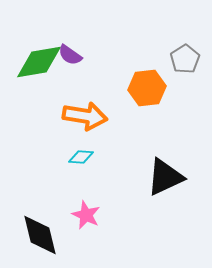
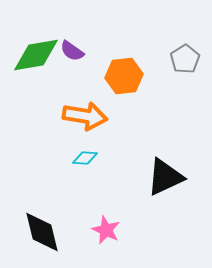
purple semicircle: moved 2 px right, 4 px up
green diamond: moved 3 px left, 7 px up
orange hexagon: moved 23 px left, 12 px up
cyan diamond: moved 4 px right, 1 px down
pink star: moved 20 px right, 15 px down
black diamond: moved 2 px right, 3 px up
